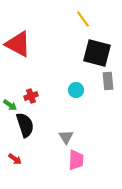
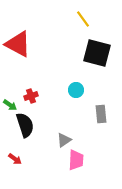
gray rectangle: moved 7 px left, 33 px down
gray triangle: moved 2 px left, 3 px down; rotated 28 degrees clockwise
